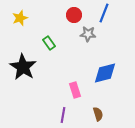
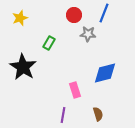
green rectangle: rotated 64 degrees clockwise
